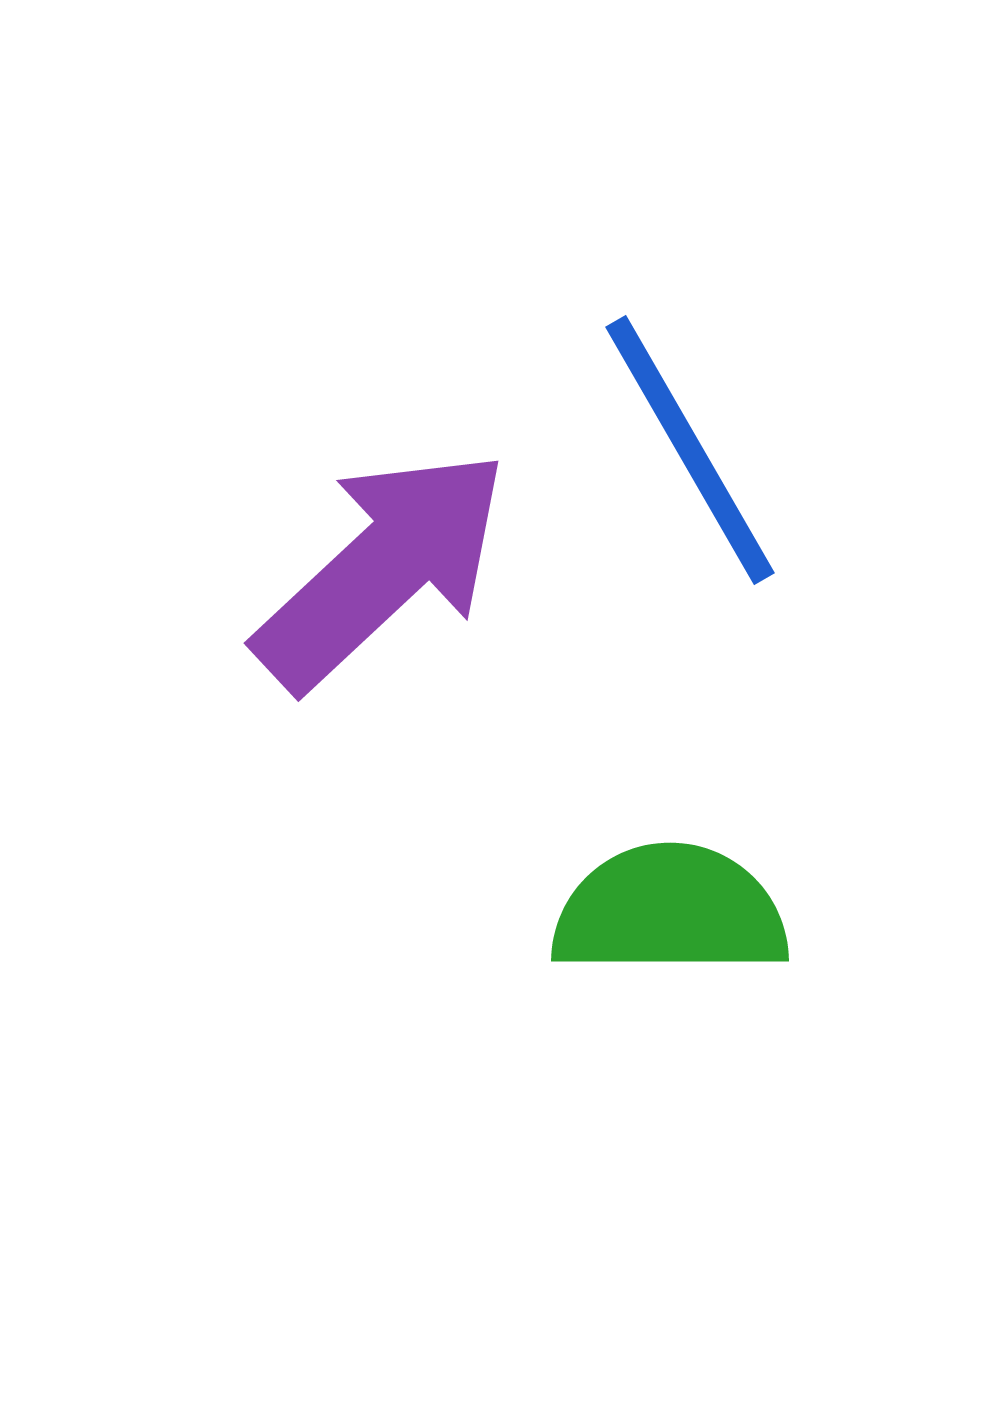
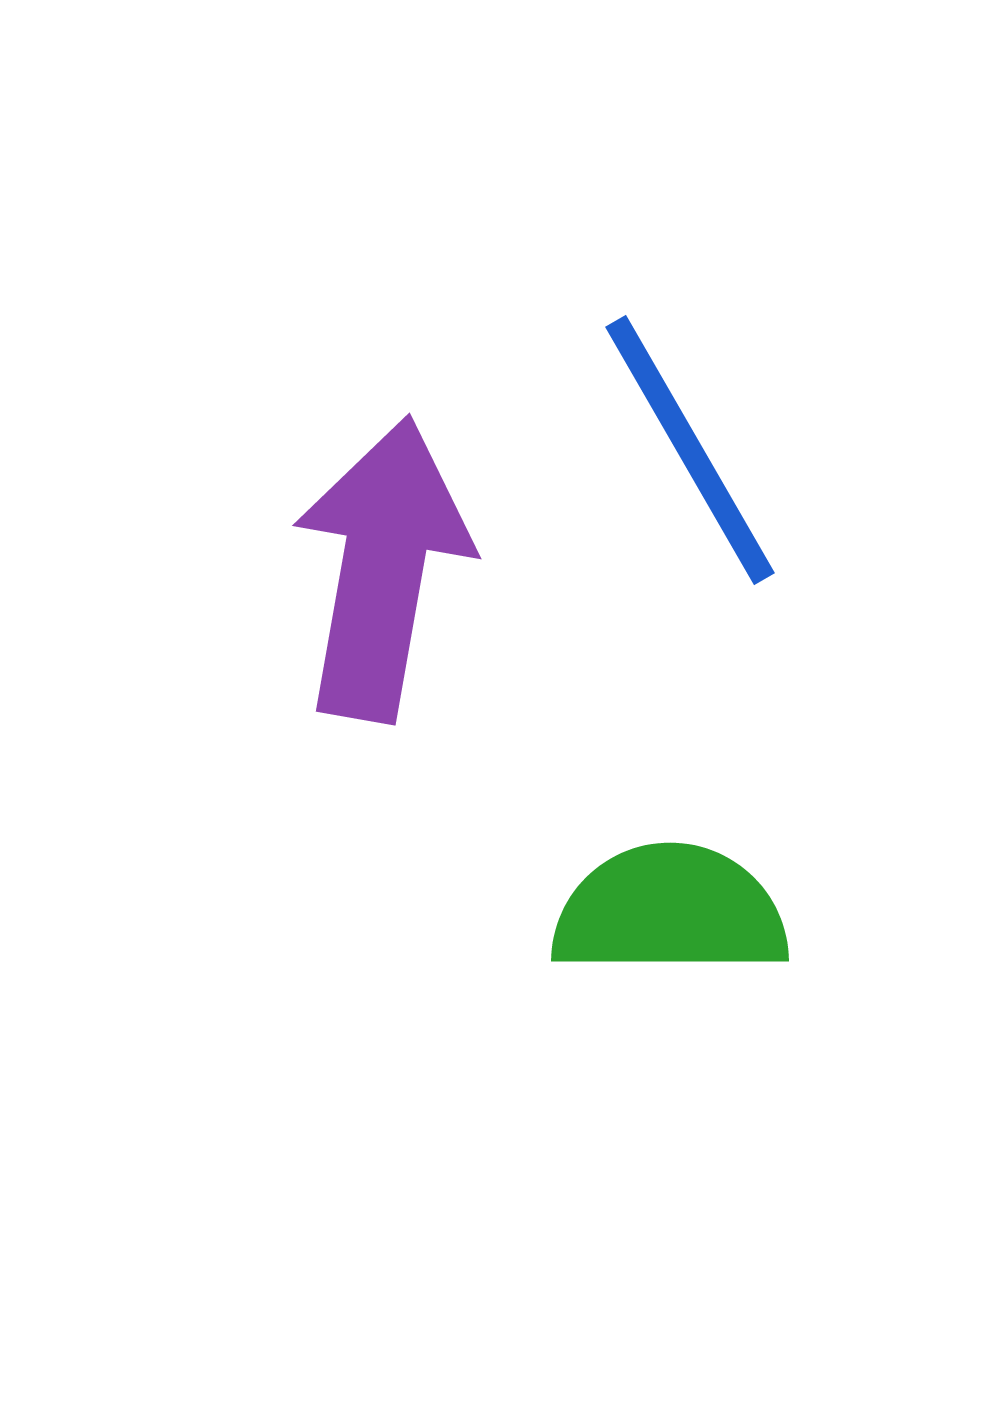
purple arrow: rotated 37 degrees counterclockwise
